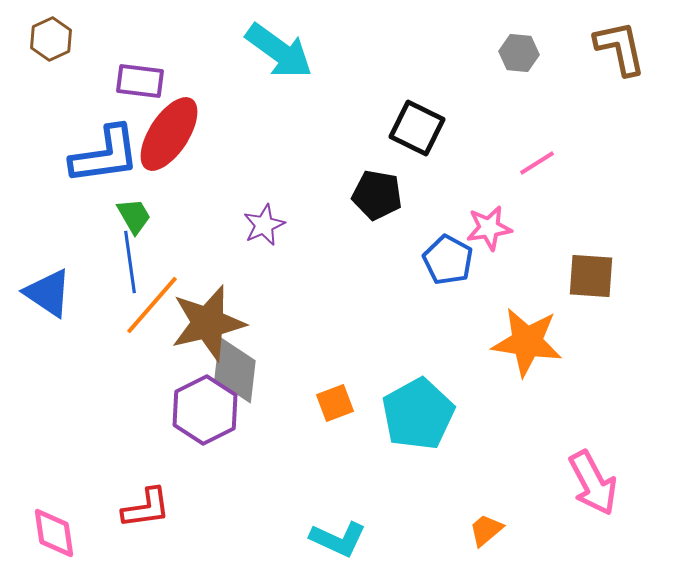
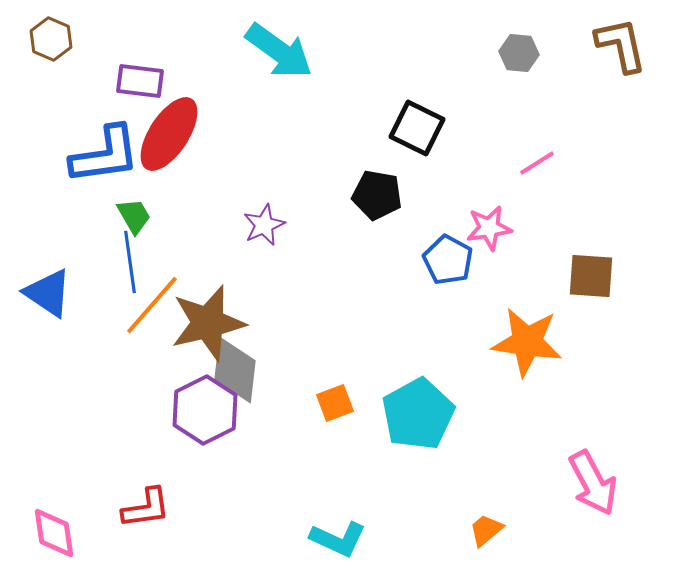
brown hexagon: rotated 12 degrees counterclockwise
brown L-shape: moved 1 px right, 3 px up
